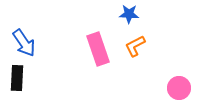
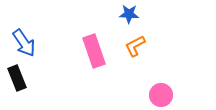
pink rectangle: moved 4 px left, 2 px down
black rectangle: rotated 25 degrees counterclockwise
pink circle: moved 18 px left, 7 px down
